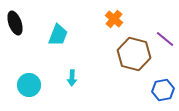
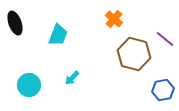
cyan arrow: rotated 42 degrees clockwise
